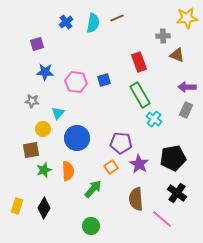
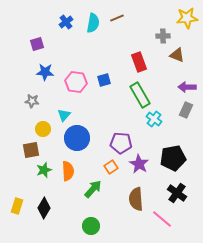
cyan triangle: moved 6 px right, 2 px down
